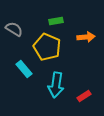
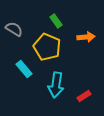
green rectangle: rotated 64 degrees clockwise
